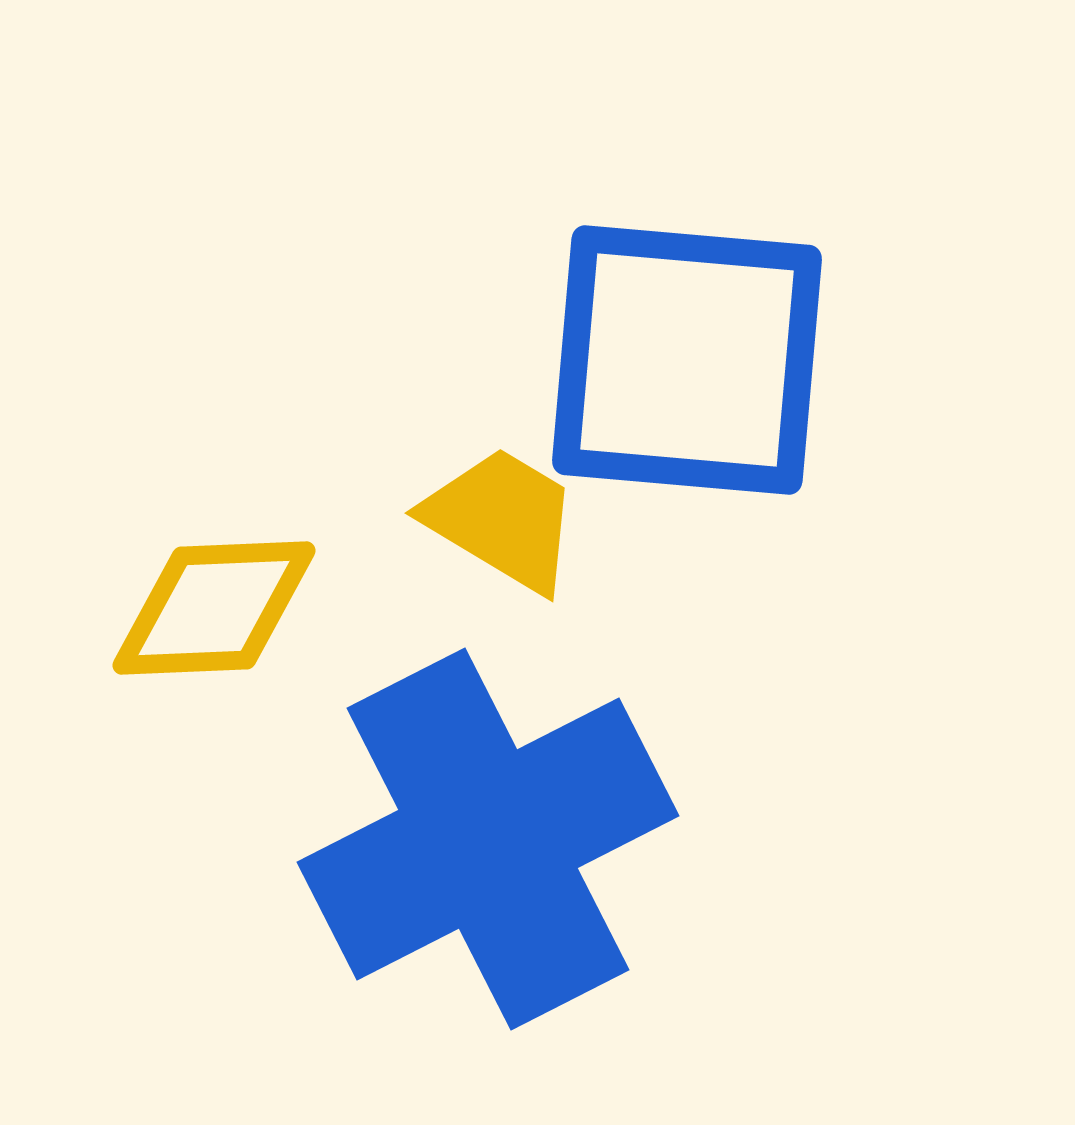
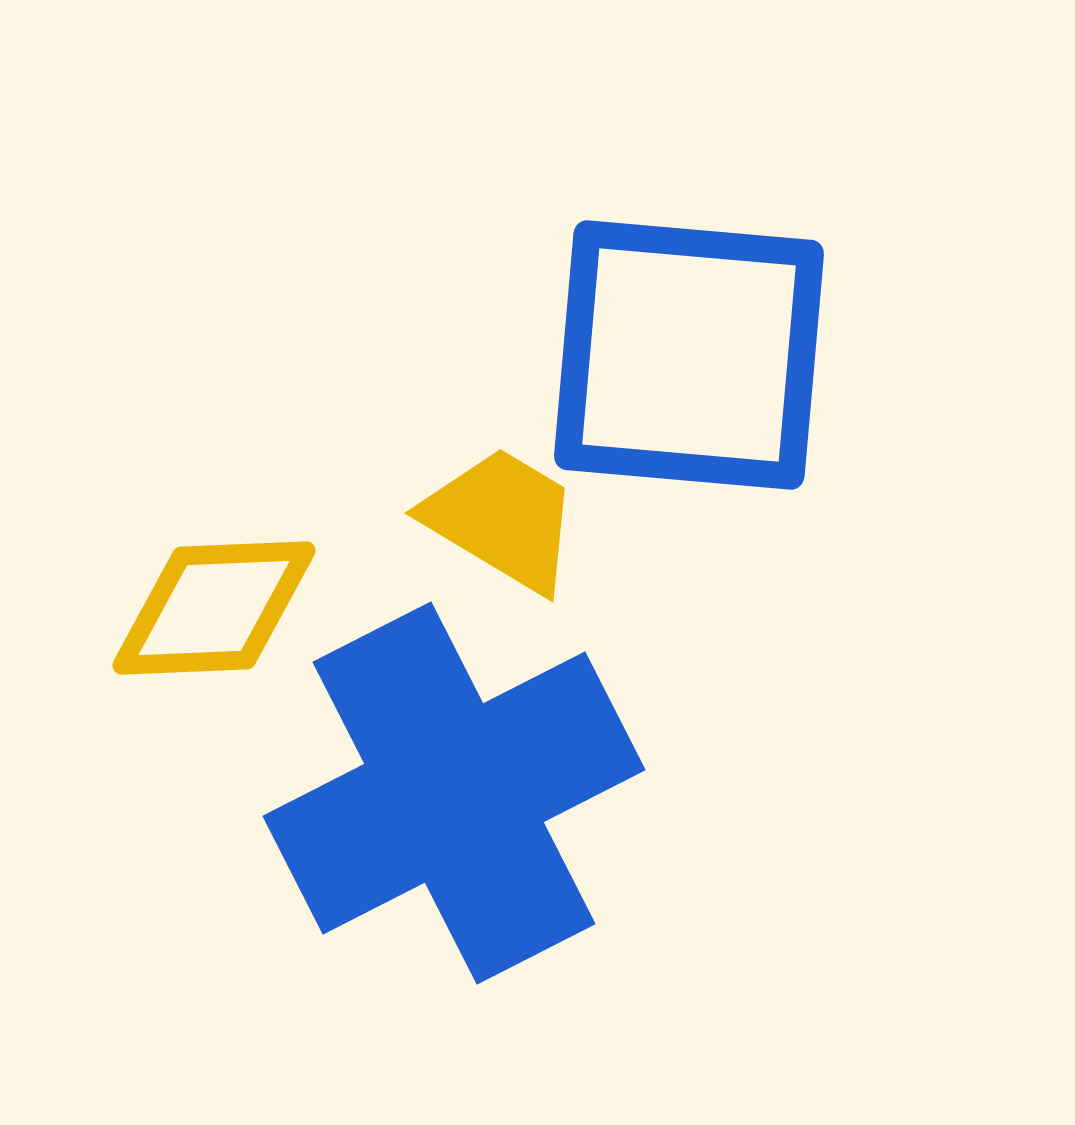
blue square: moved 2 px right, 5 px up
blue cross: moved 34 px left, 46 px up
